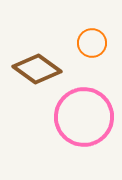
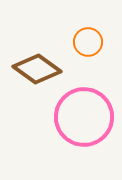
orange circle: moved 4 px left, 1 px up
